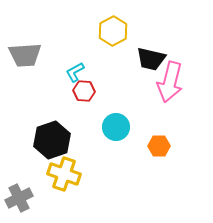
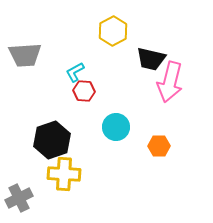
yellow cross: rotated 16 degrees counterclockwise
